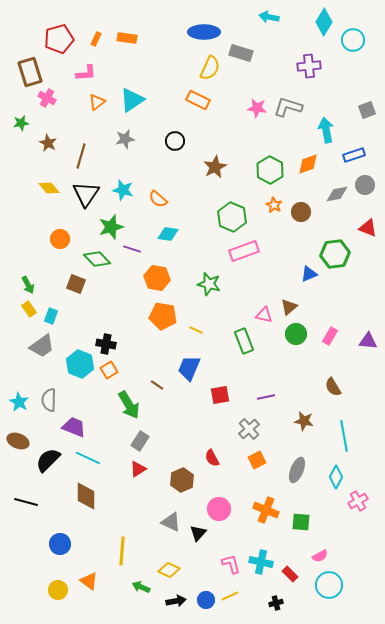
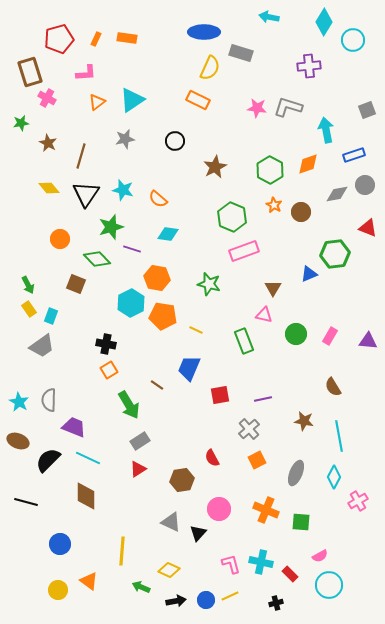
brown triangle at (289, 307): moved 16 px left, 19 px up; rotated 18 degrees counterclockwise
cyan hexagon at (80, 364): moved 51 px right, 61 px up; rotated 12 degrees clockwise
purple line at (266, 397): moved 3 px left, 2 px down
cyan line at (344, 436): moved 5 px left
gray rectangle at (140, 441): rotated 24 degrees clockwise
gray ellipse at (297, 470): moved 1 px left, 3 px down
cyan diamond at (336, 477): moved 2 px left
brown hexagon at (182, 480): rotated 15 degrees clockwise
